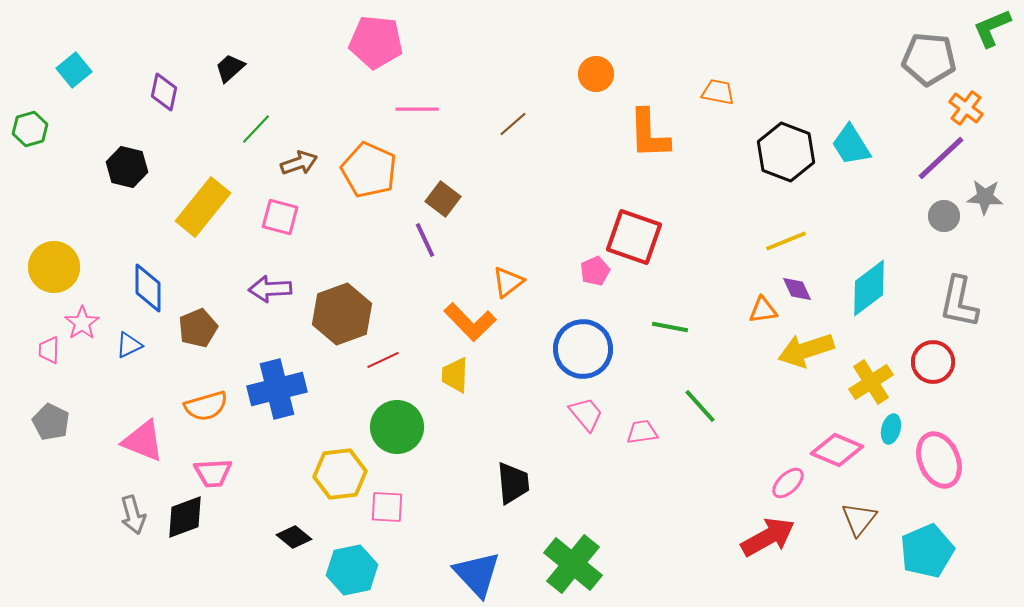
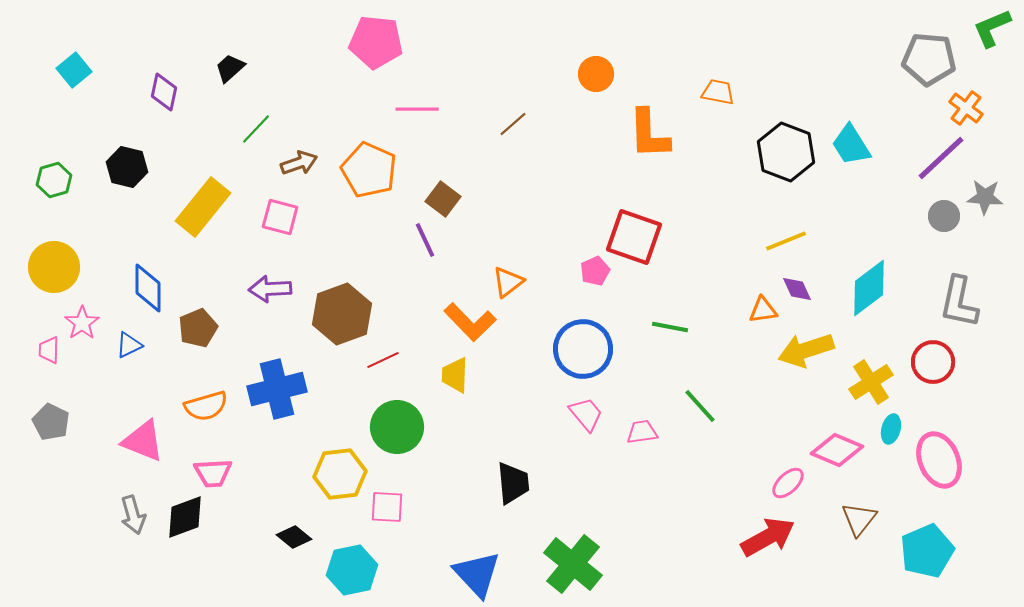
green hexagon at (30, 129): moved 24 px right, 51 px down
